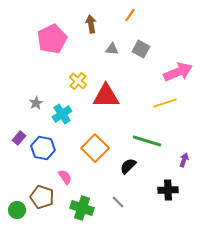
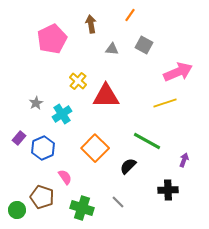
gray square: moved 3 px right, 4 px up
green line: rotated 12 degrees clockwise
blue hexagon: rotated 25 degrees clockwise
